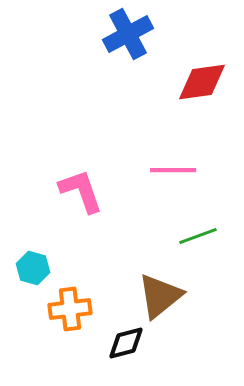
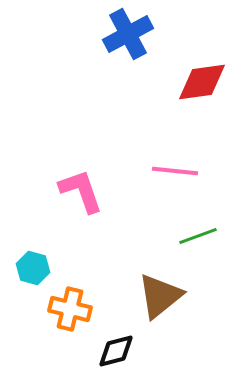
pink line: moved 2 px right, 1 px down; rotated 6 degrees clockwise
orange cross: rotated 21 degrees clockwise
black diamond: moved 10 px left, 8 px down
